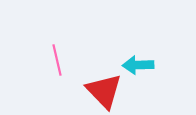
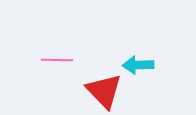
pink line: rotated 76 degrees counterclockwise
